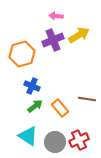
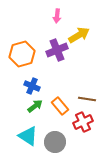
pink arrow: moved 1 px right; rotated 88 degrees counterclockwise
purple cross: moved 4 px right, 10 px down
orange rectangle: moved 2 px up
red cross: moved 4 px right, 18 px up
